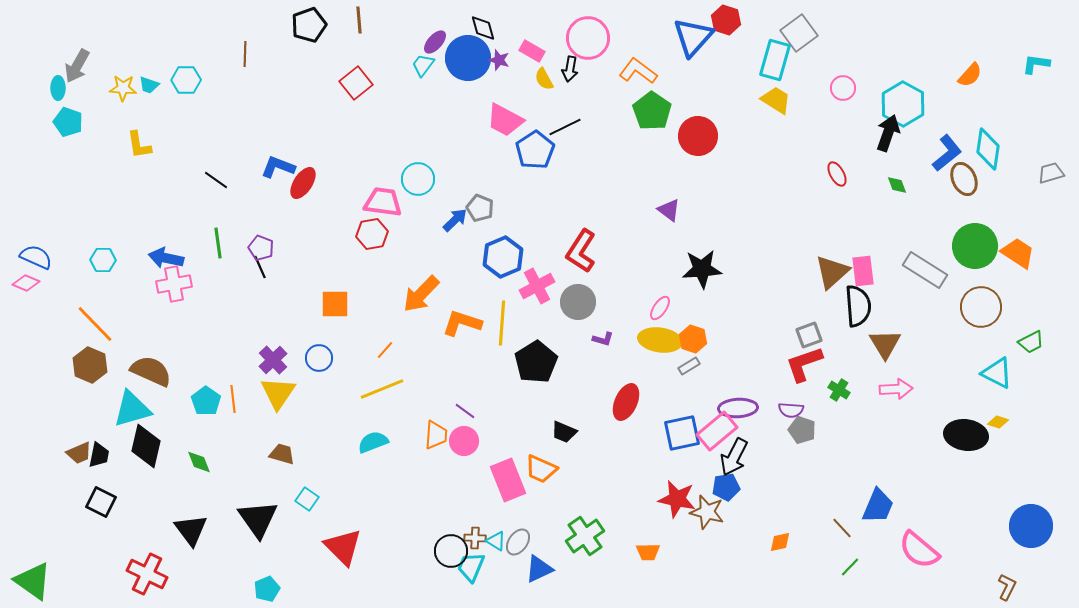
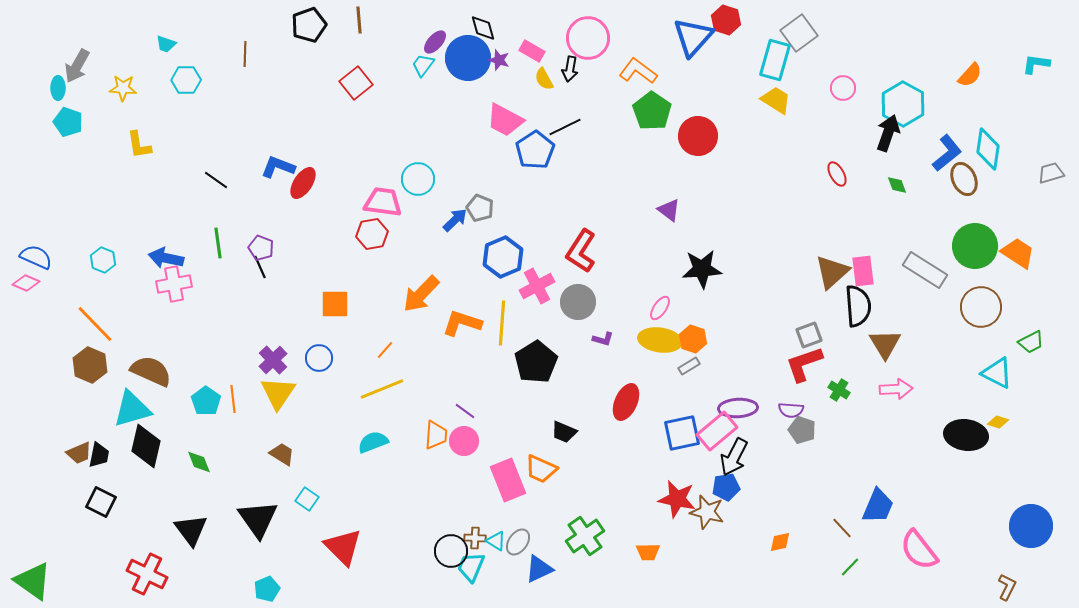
cyan trapezoid at (149, 85): moved 17 px right, 41 px up
cyan hexagon at (103, 260): rotated 20 degrees clockwise
brown trapezoid at (282, 454): rotated 16 degrees clockwise
pink semicircle at (919, 550): rotated 12 degrees clockwise
